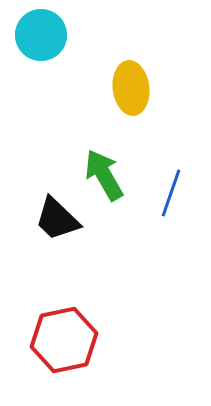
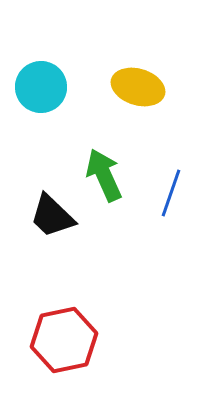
cyan circle: moved 52 px down
yellow ellipse: moved 7 px right, 1 px up; rotated 66 degrees counterclockwise
green arrow: rotated 6 degrees clockwise
black trapezoid: moved 5 px left, 3 px up
